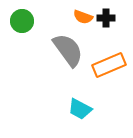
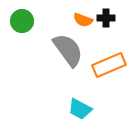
orange semicircle: moved 3 px down
